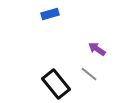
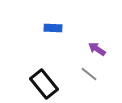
blue rectangle: moved 3 px right, 14 px down; rotated 18 degrees clockwise
black rectangle: moved 12 px left
